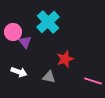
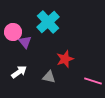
white arrow: rotated 56 degrees counterclockwise
